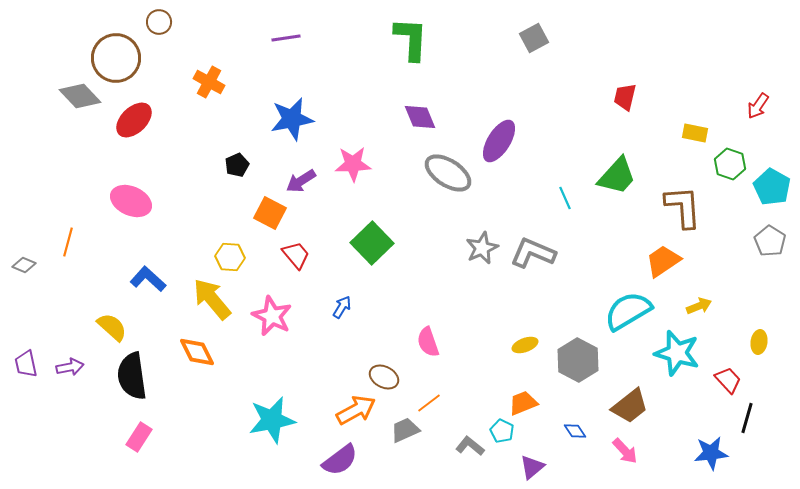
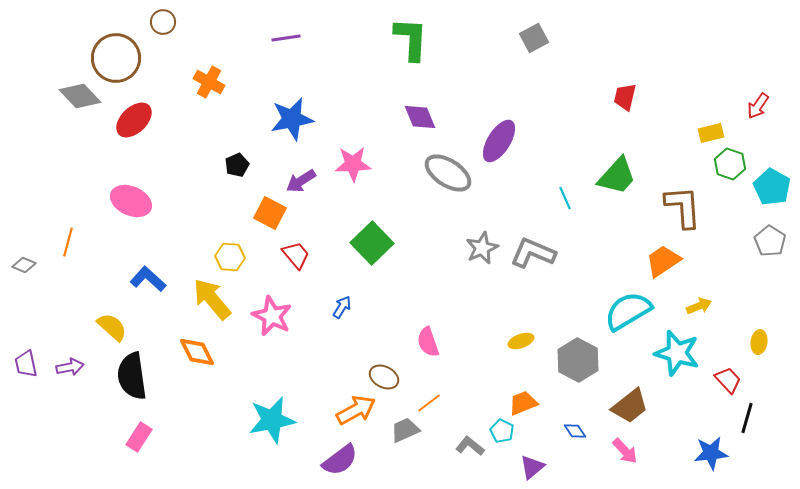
brown circle at (159, 22): moved 4 px right
yellow rectangle at (695, 133): moved 16 px right; rotated 25 degrees counterclockwise
yellow ellipse at (525, 345): moved 4 px left, 4 px up
